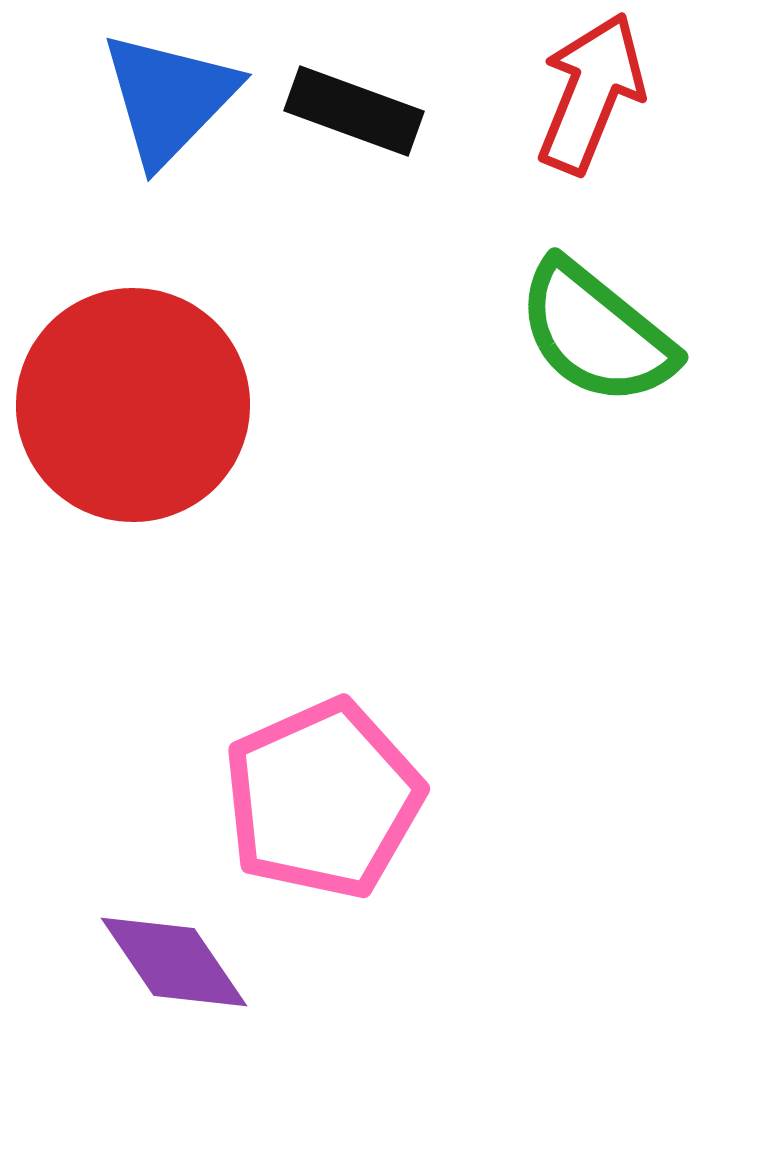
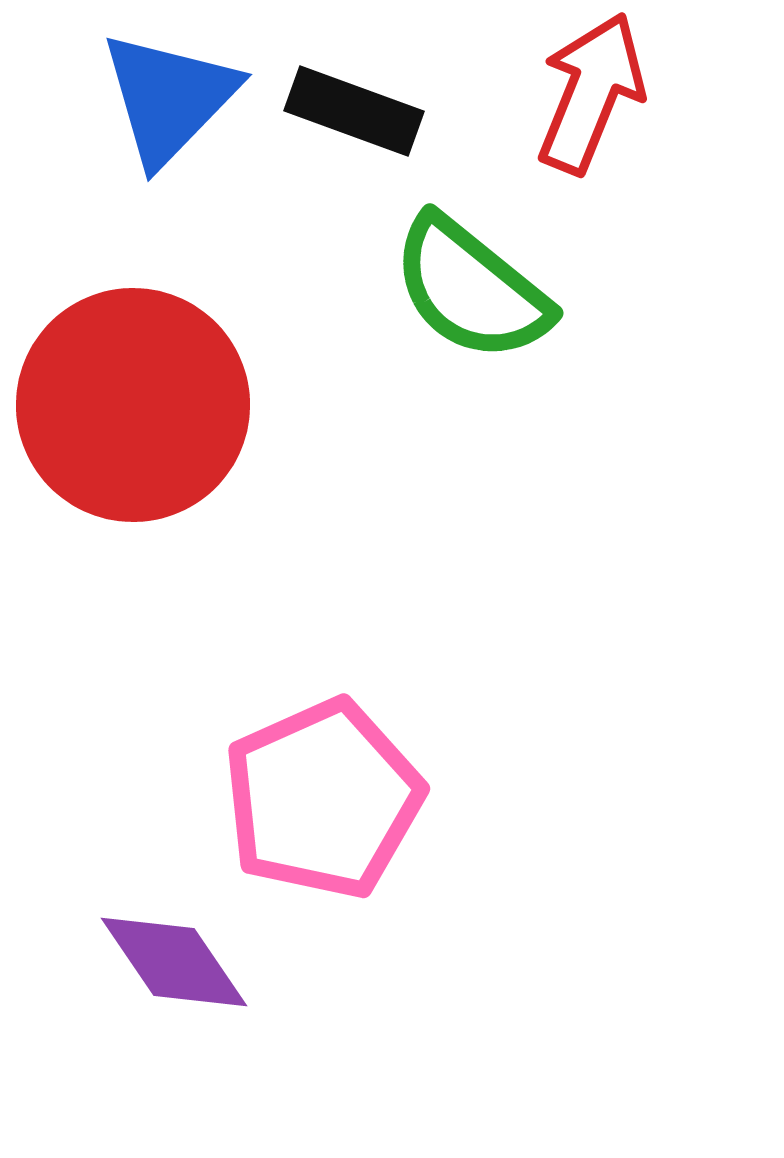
green semicircle: moved 125 px left, 44 px up
